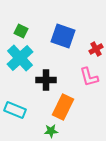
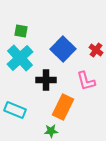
green square: rotated 16 degrees counterclockwise
blue square: moved 13 px down; rotated 25 degrees clockwise
red cross: moved 1 px down; rotated 24 degrees counterclockwise
pink L-shape: moved 3 px left, 4 px down
